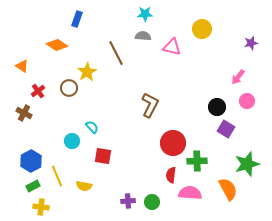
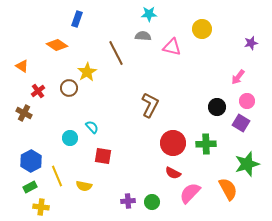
cyan star: moved 4 px right
purple square: moved 15 px right, 6 px up
cyan circle: moved 2 px left, 3 px up
green cross: moved 9 px right, 17 px up
red semicircle: moved 2 px right, 2 px up; rotated 70 degrees counterclockwise
green rectangle: moved 3 px left, 1 px down
pink semicircle: rotated 50 degrees counterclockwise
